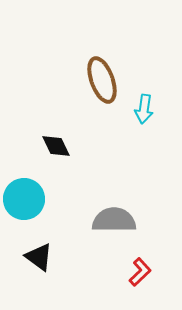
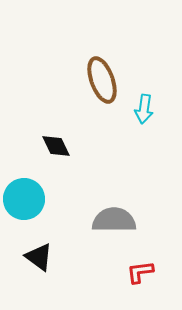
red L-shape: rotated 144 degrees counterclockwise
